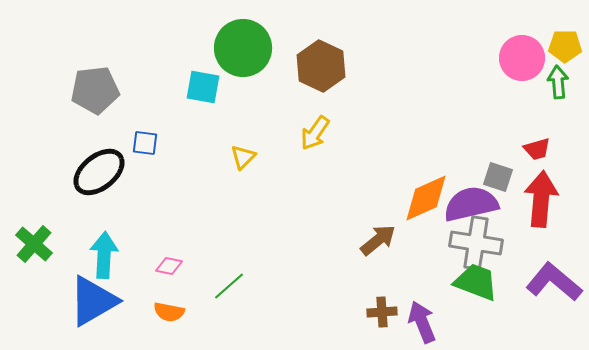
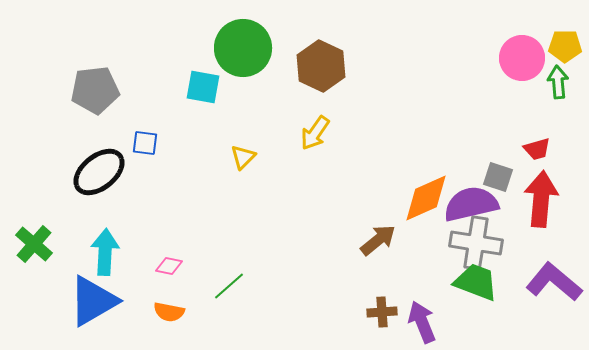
cyan arrow: moved 1 px right, 3 px up
